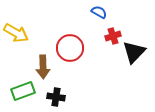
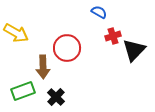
red circle: moved 3 px left
black triangle: moved 2 px up
black cross: rotated 36 degrees clockwise
